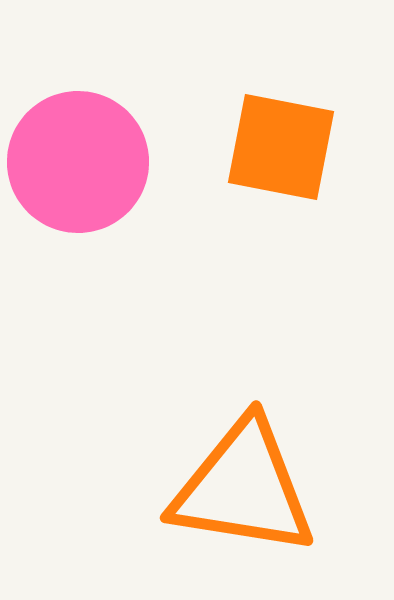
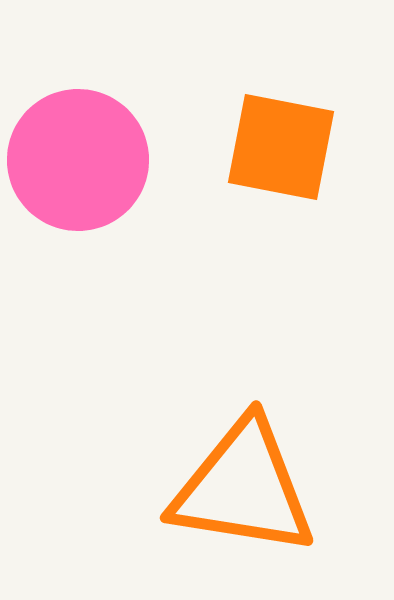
pink circle: moved 2 px up
